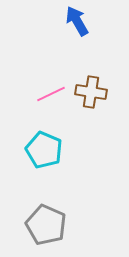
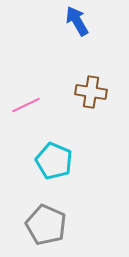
pink line: moved 25 px left, 11 px down
cyan pentagon: moved 10 px right, 11 px down
